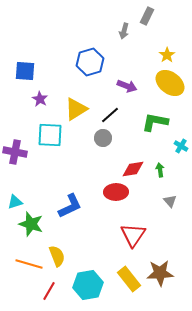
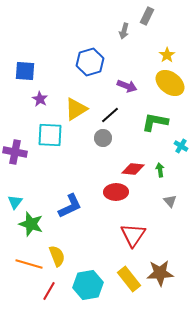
red diamond: rotated 15 degrees clockwise
cyan triangle: rotated 35 degrees counterclockwise
